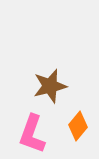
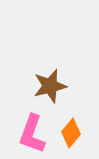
orange diamond: moved 7 px left, 7 px down
